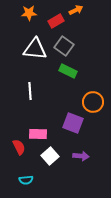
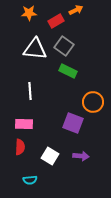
pink rectangle: moved 14 px left, 10 px up
red semicircle: moved 1 px right; rotated 28 degrees clockwise
white square: rotated 18 degrees counterclockwise
cyan semicircle: moved 4 px right
